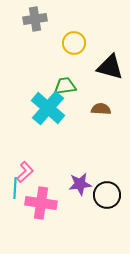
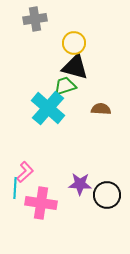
black triangle: moved 35 px left
green trapezoid: rotated 10 degrees counterclockwise
purple star: rotated 10 degrees clockwise
